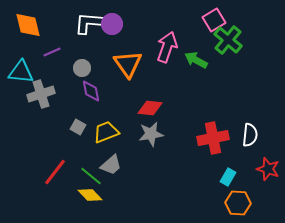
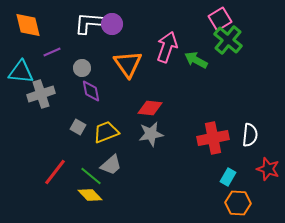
pink square: moved 6 px right, 1 px up
